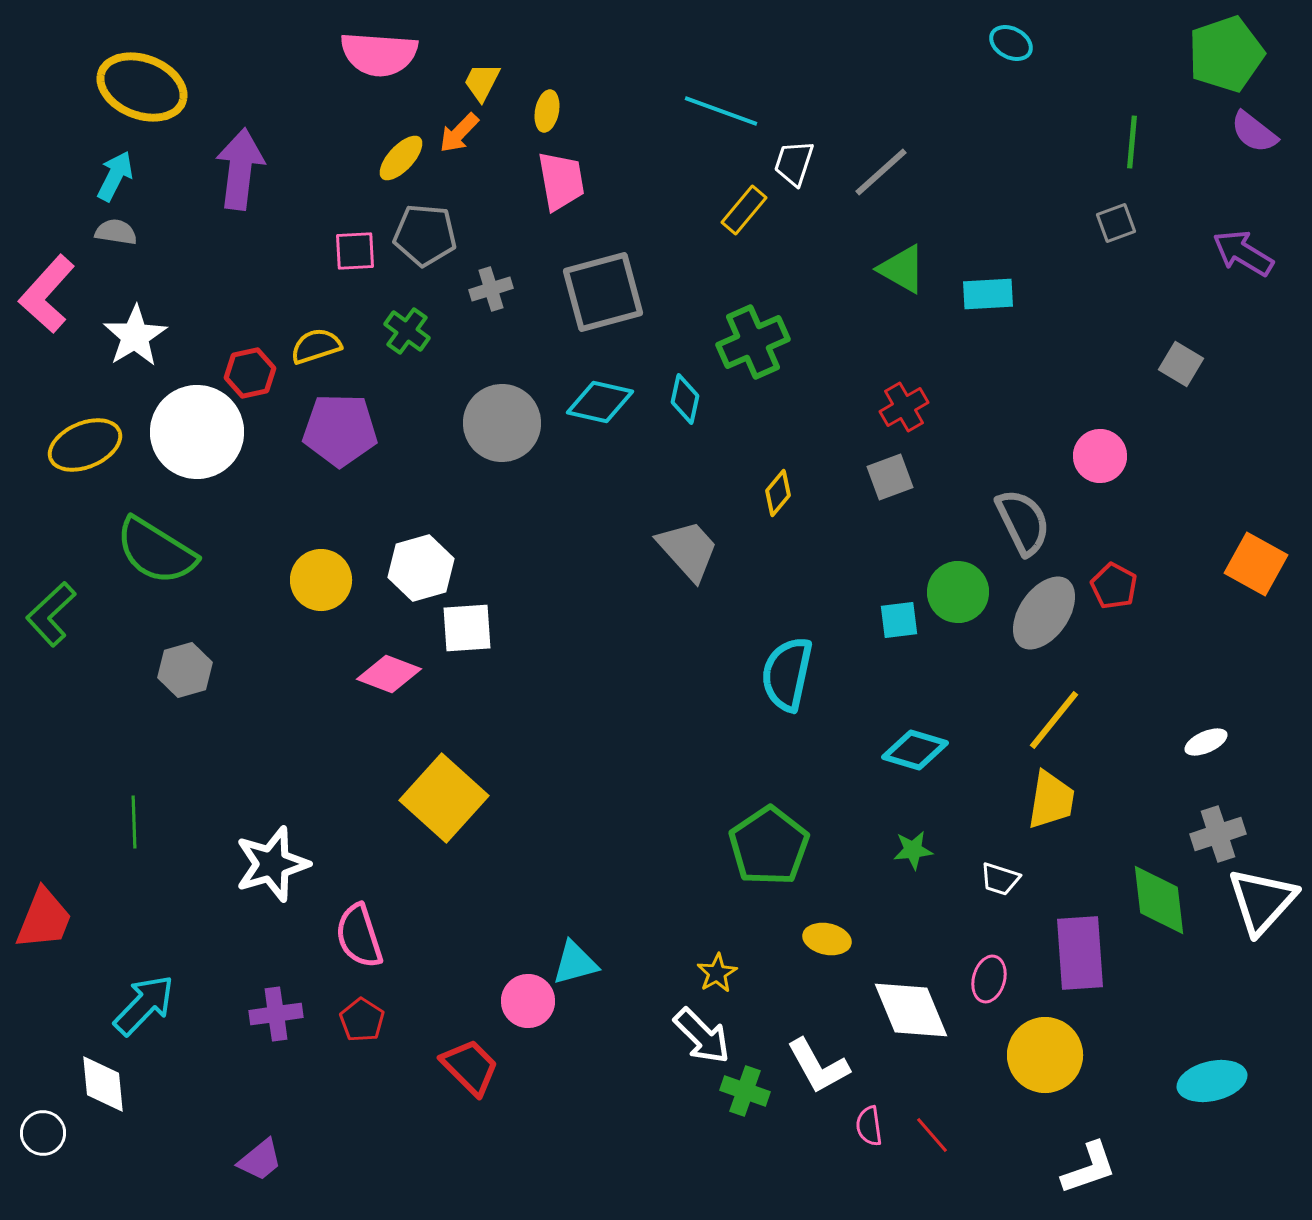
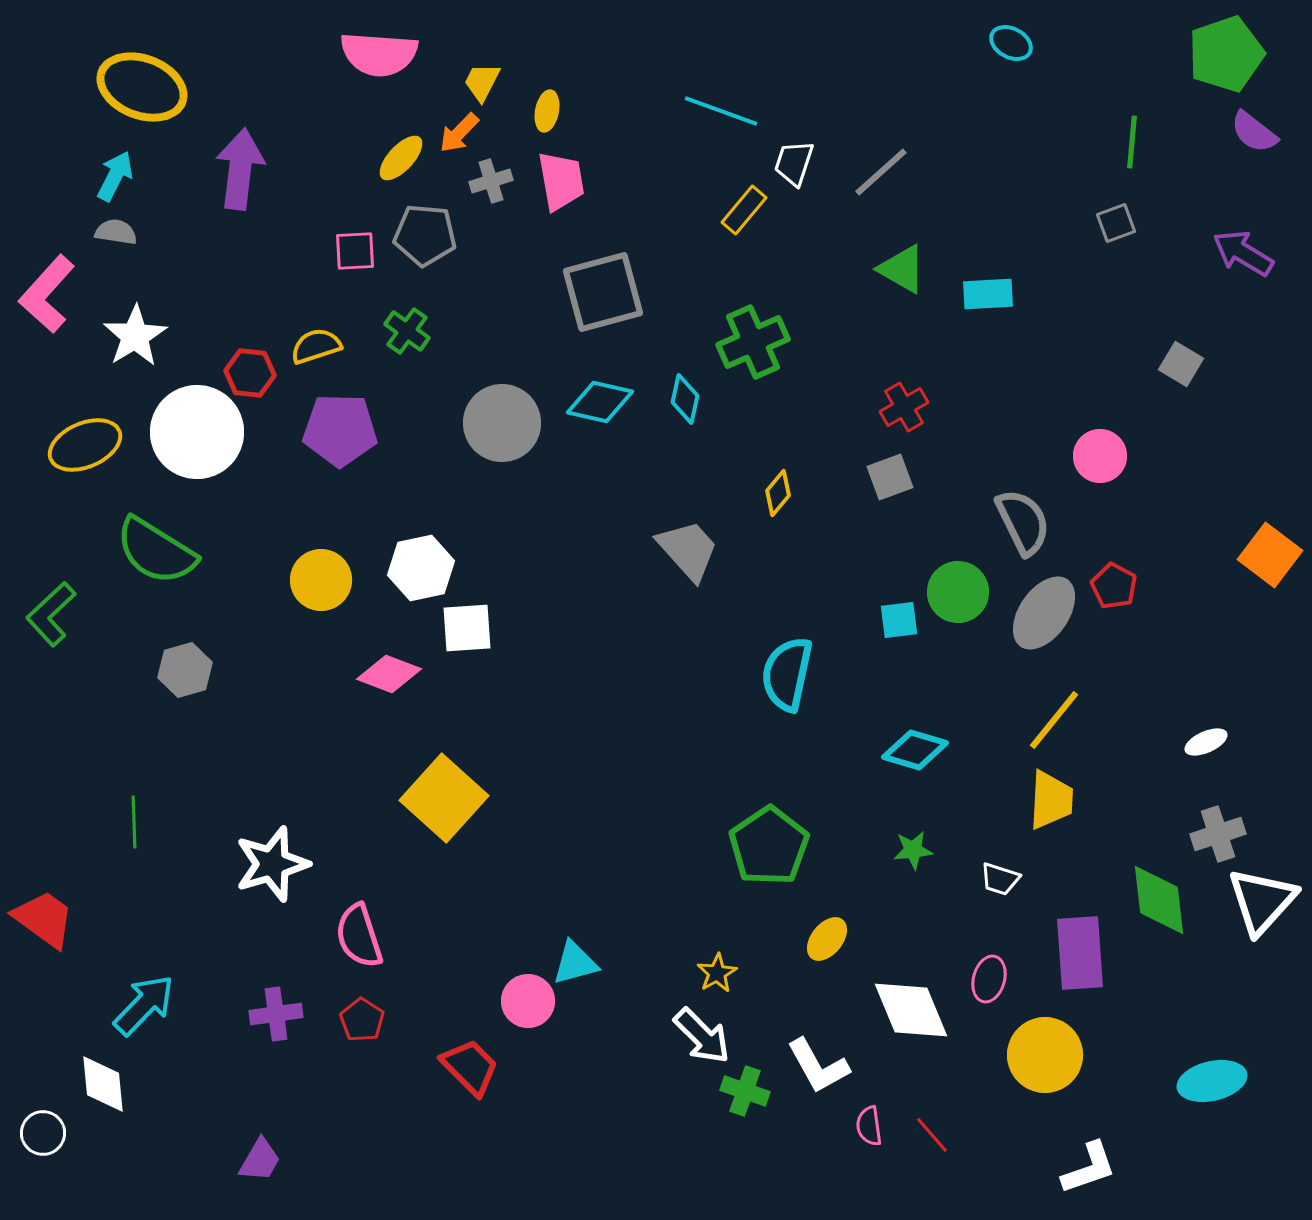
gray cross at (491, 289): moved 108 px up
red hexagon at (250, 373): rotated 18 degrees clockwise
orange square at (1256, 564): moved 14 px right, 9 px up; rotated 8 degrees clockwise
white hexagon at (421, 568): rotated 4 degrees clockwise
yellow trapezoid at (1051, 800): rotated 6 degrees counterclockwise
red trapezoid at (44, 919): rotated 76 degrees counterclockwise
yellow ellipse at (827, 939): rotated 63 degrees counterclockwise
purple trapezoid at (260, 1160): rotated 21 degrees counterclockwise
